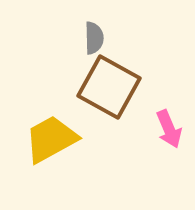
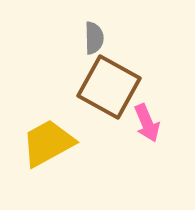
pink arrow: moved 22 px left, 6 px up
yellow trapezoid: moved 3 px left, 4 px down
